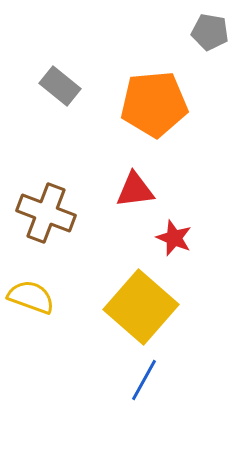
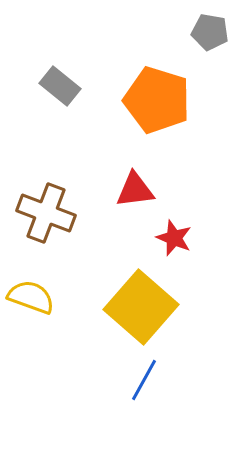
orange pentagon: moved 3 px right, 4 px up; rotated 22 degrees clockwise
